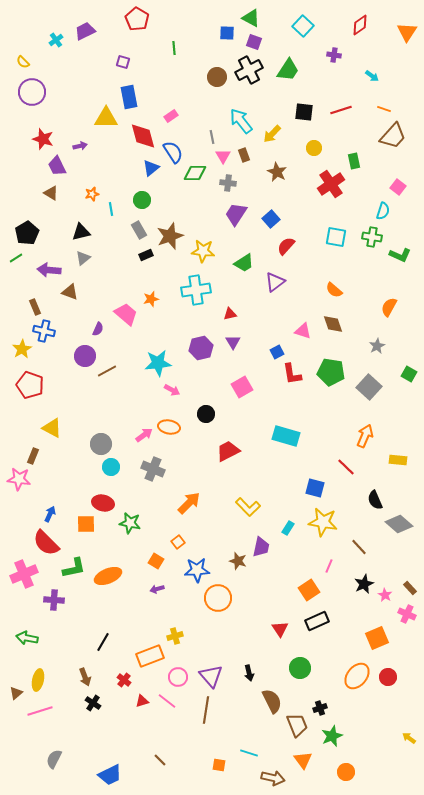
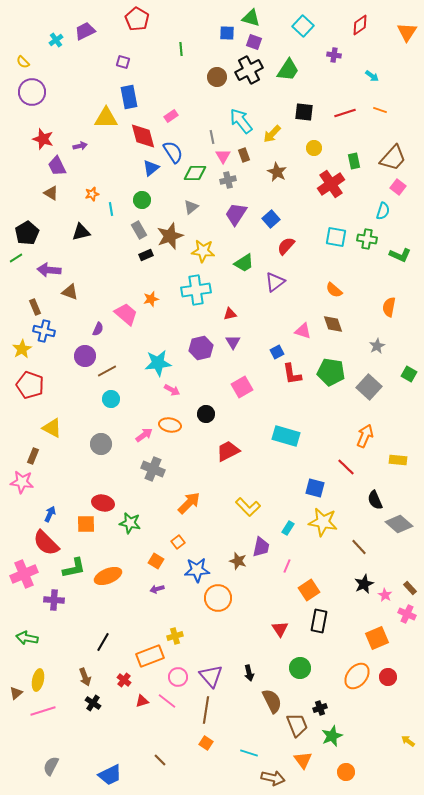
green triangle at (251, 18): rotated 12 degrees counterclockwise
green line at (174, 48): moved 7 px right, 1 px down
orange line at (384, 109): moved 4 px left, 1 px down
red line at (341, 110): moved 4 px right, 3 px down
brown trapezoid at (393, 136): moved 22 px down
gray cross at (228, 183): moved 3 px up; rotated 21 degrees counterclockwise
green cross at (372, 237): moved 5 px left, 2 px down
gray triangle at (83, 258): moved 108 px right, 51 px up
orange semicircle at (389, 307): rotated 18 degrees counterclockwise
orange ellipse at (169, 427): moved 1 px right, 2 px up
cyan circle at (111, 467): moved 68 px up
pink star at (19, 479): moved 3 px right, 3 px down
pink line at (329, 566): moved 42 px left
black rectangle at (317, 621): moved 2 px right; rotated 55 degrees counterclockwise
pink line at (40, 711): moved 3 px right
yellow arrow at (409, 738): moved 1 px left, 3 px down
gray semicircle at (54, 759): moved 3 px left, 7 px down
orange square at (219, 765): moved 13 px left, 22 px up; rotated 24 degrees clockwise
